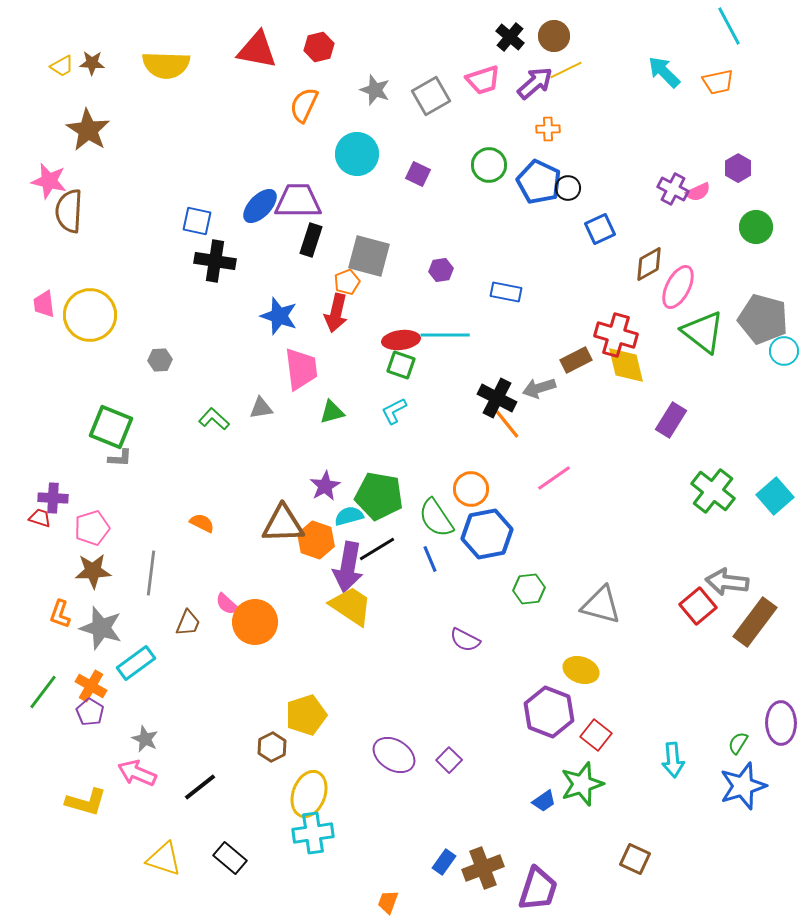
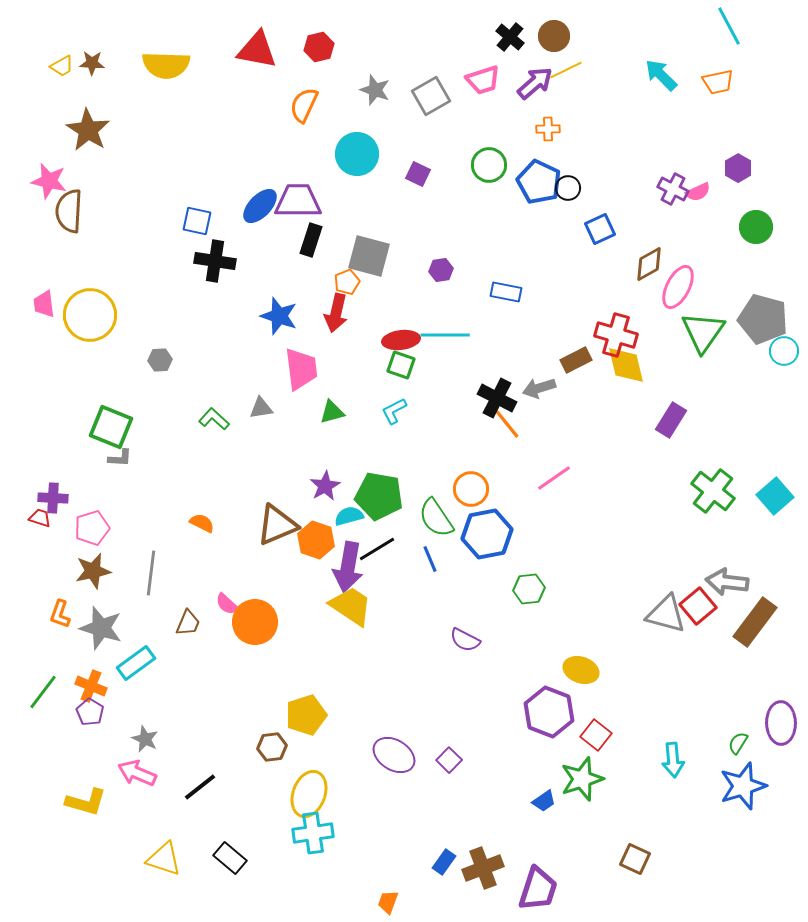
cyan arrow at (664, 72): moved 3 px left, 3 px down
green triangle at (703, 332): rotated 27 degrees clockwise
brown triangle at (283, 524): moved 6 px left, 1 px down; rotated 21 degrees counterclockwise
brown star at (93, 571): rotated 9 degrees counterclockwise
gray triangle at (601, 605): moved 65 px right, 9 px down
orange cross at (91, 686): rotated 8 degrees counterclockwise
brown hexagon at (272, 747): rotated 20 degrees clockwise
green star at (582, 784): moved 5 px up
